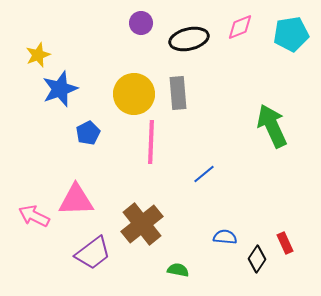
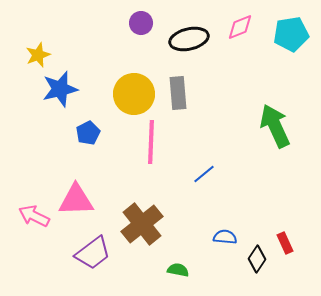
blue star: rotated 6 degrees clockwise
green arrow: moved 3 px right
